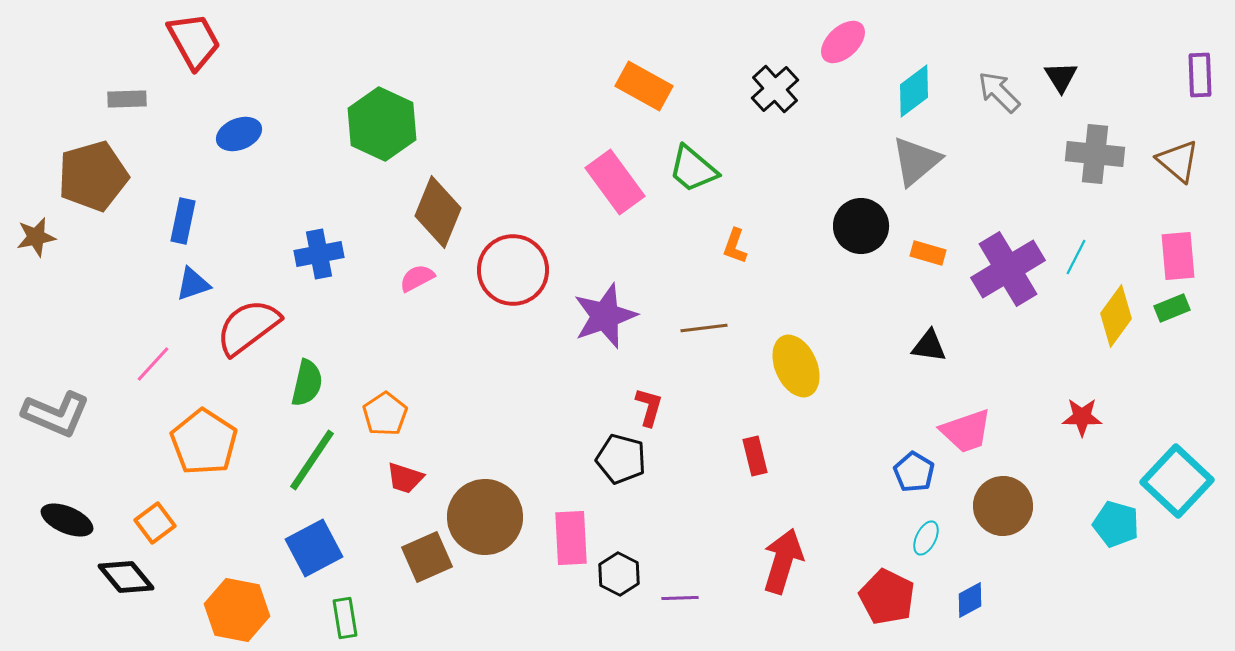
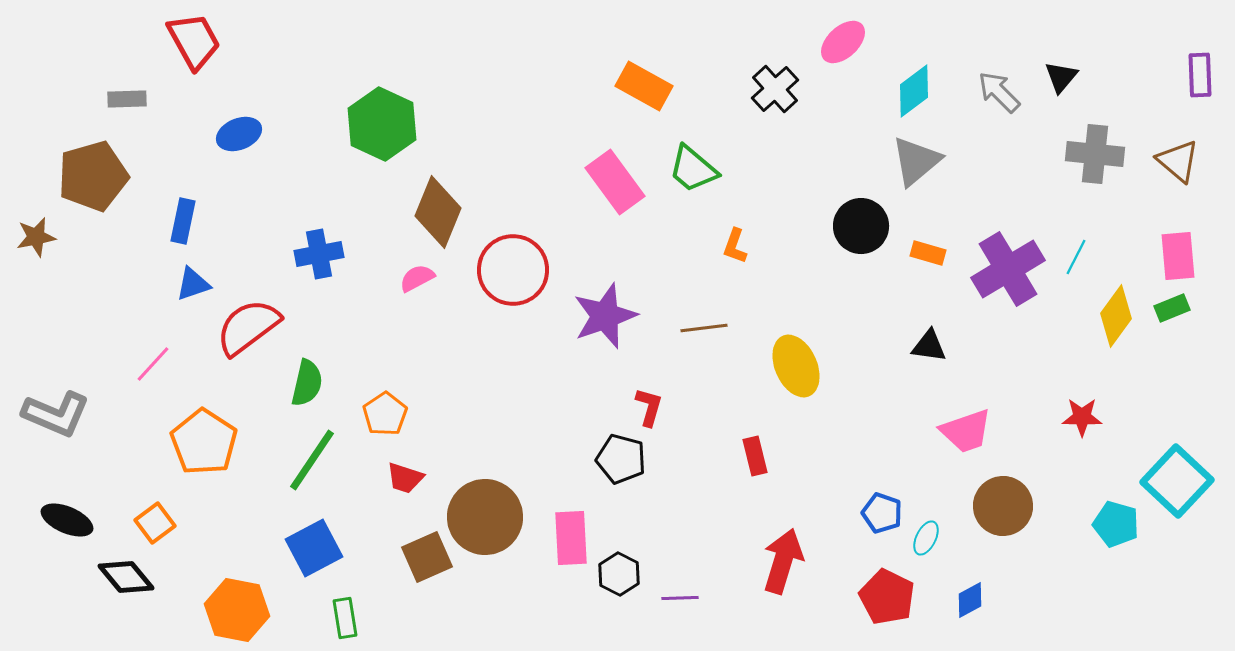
black triangle at (1061, 77): rotated 12 degrees clockwise
blue pentagon at (914, 472): moved 32 px left, 41 px down; rotated 12 degrees counterclockwise
